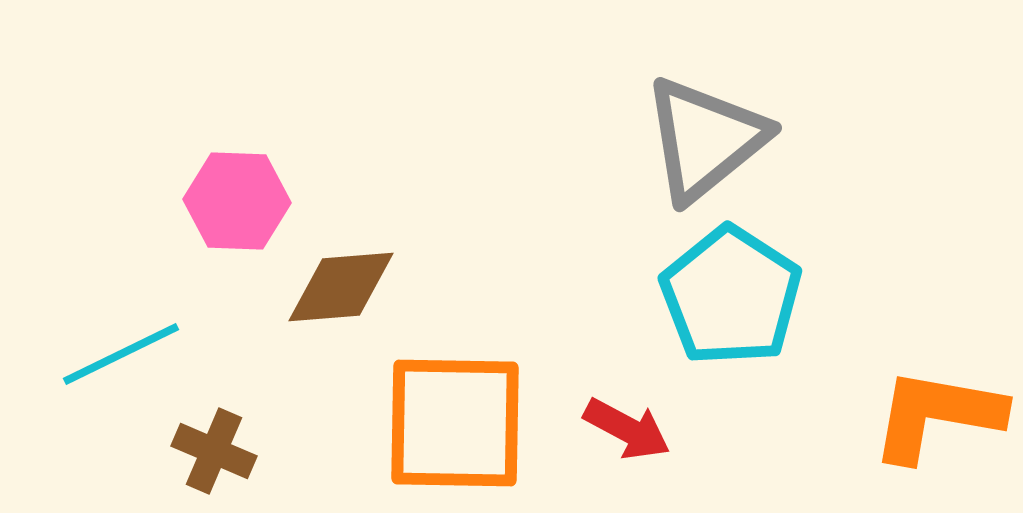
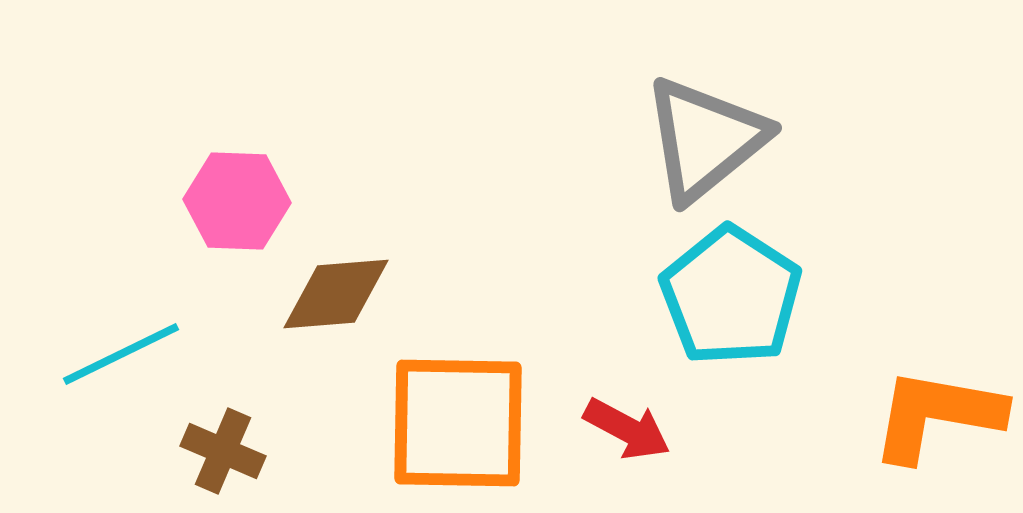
brown diamond: moved 5 px left, 7 px down
orange square: moved 3 px right
brown cross: moved 9 px right
